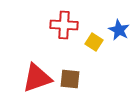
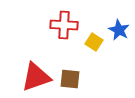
red triangle: moved 1 px left, 1 px up
